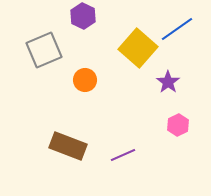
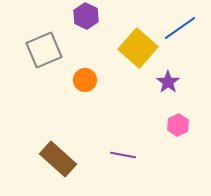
purple hexagon: moved 3 px right
blue line: moved 3 px right, 1 px up
brown rectangle: moved 10 px left, 13 px down; rotated 21 degrees clockwise
purple line: rotated 35 degrees clockwise
